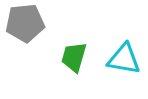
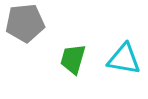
green trapezoid: moved 1 px left, 2 px down
